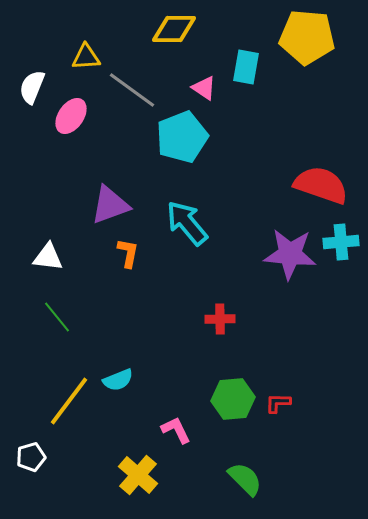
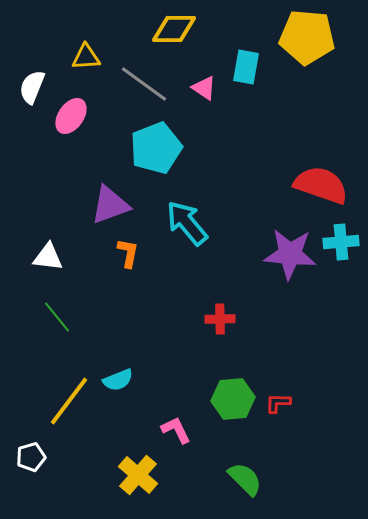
gray line: moved 12 px right, 6 px up
cyan pentagon: moved 26 px left, 11 px down
